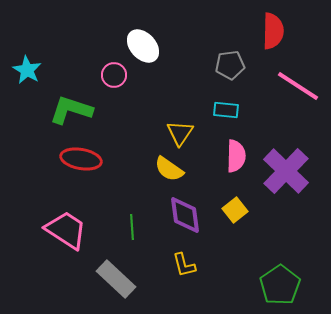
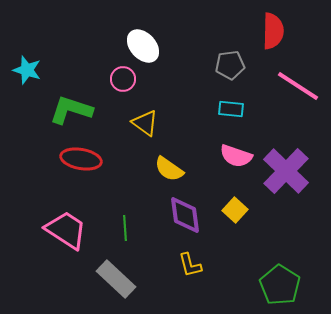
cyan star: rotated 12 degrees counterclockwise
pink circle: moved 9 px right, 4 px down
cyan rectangle: moved 5 px right, 1 px up
yellow triangle: moved 35 px left, 10 px up; rotated 28 degrees counterclockwise
pink semicircle: rotated 108 degrees clockwise
yellow square: rotated 10 degrees counterclockwise
green line: moved 7 px left, 1 px down
yellow L-shape: moved 6 px right
green pentagon: rotated 6 degrees counterclockwise
